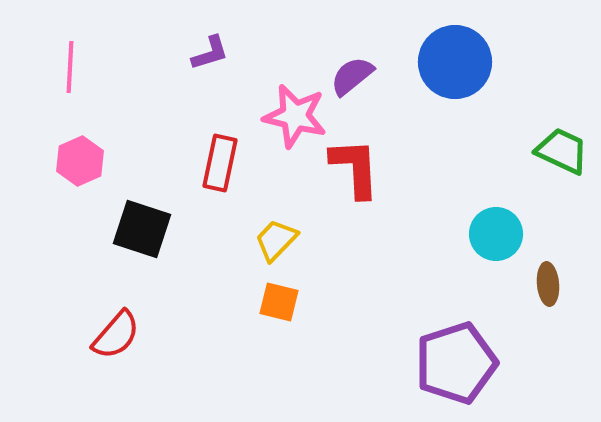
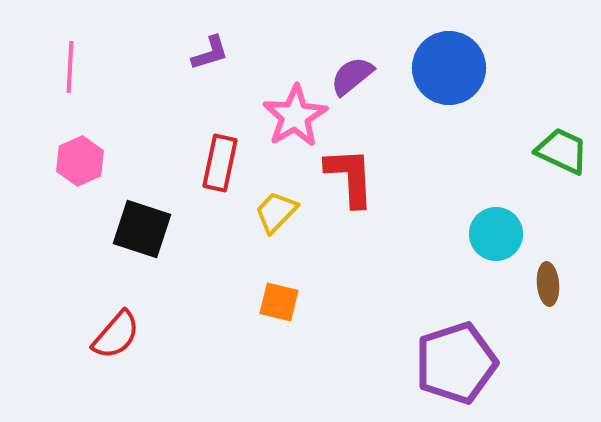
blue circle: moved 6 px left, 6 px down
pink star: rotated 28 degrees clockwise
red L-shape: moved 5 px left, 9 px down
yellow trapezoid: moved 28 px up
